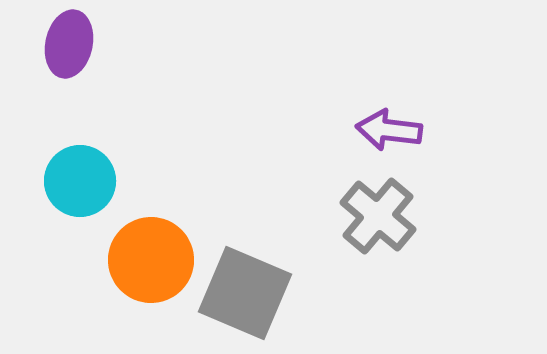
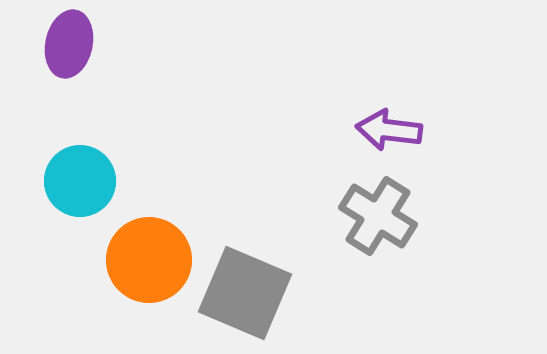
gray cross: rotated 8 degrees counterclockwise
orange circle: moved 2 px left
